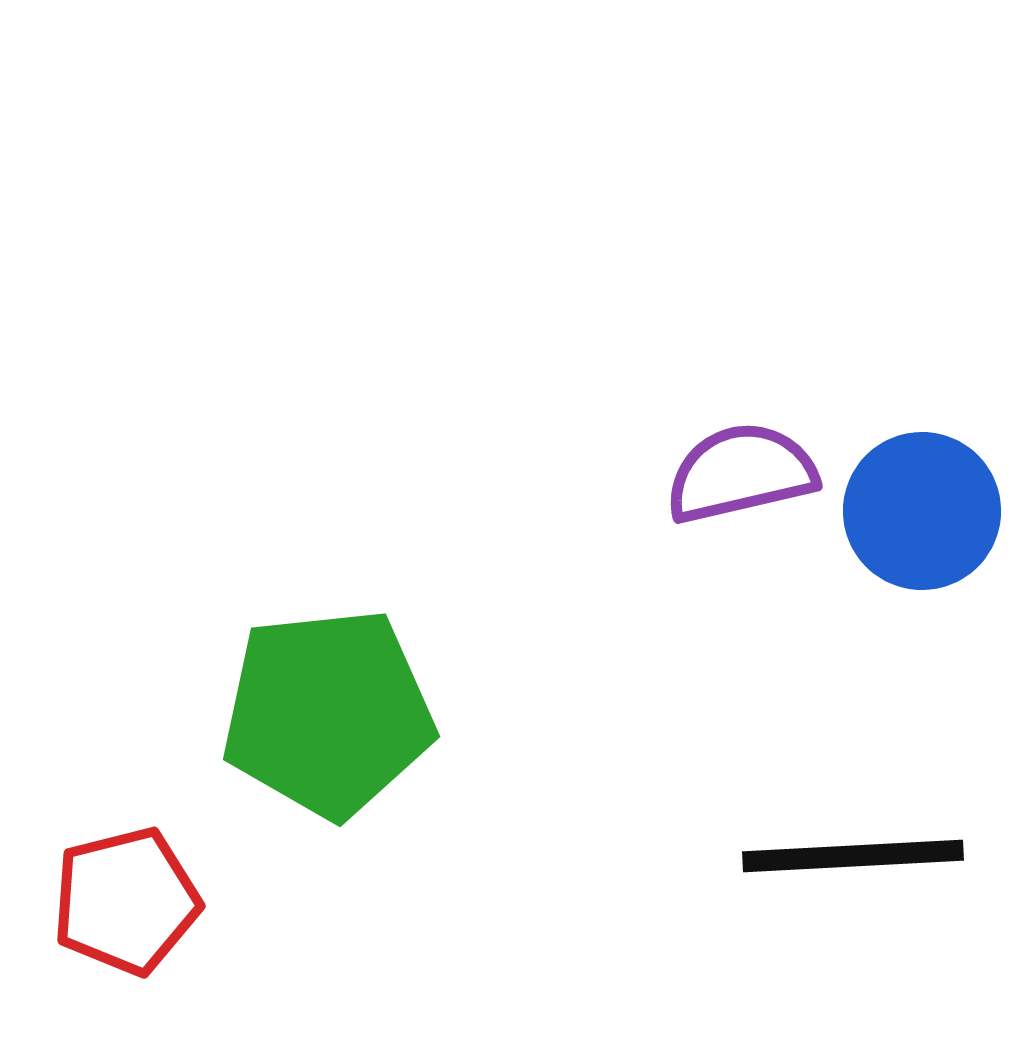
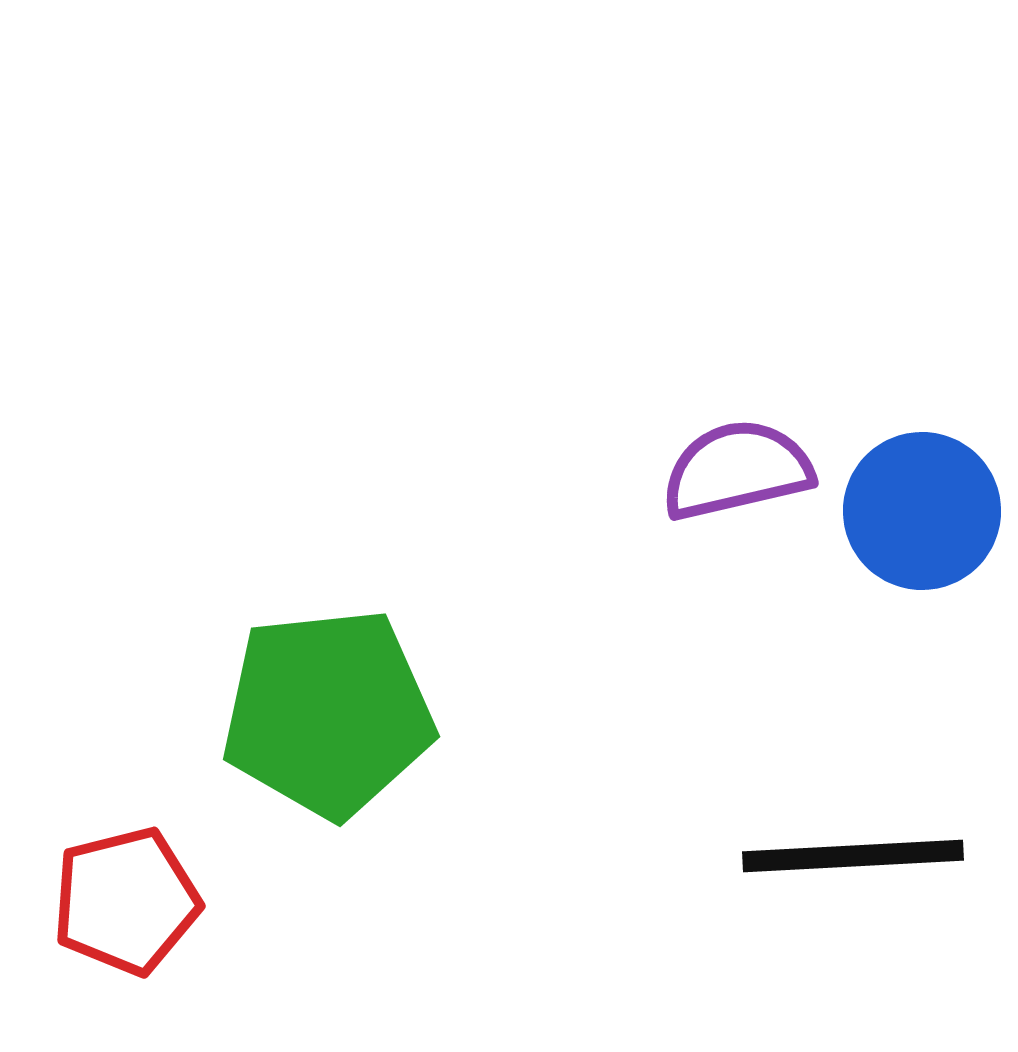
purple semicircle: moved 4 px left, 3 px up
